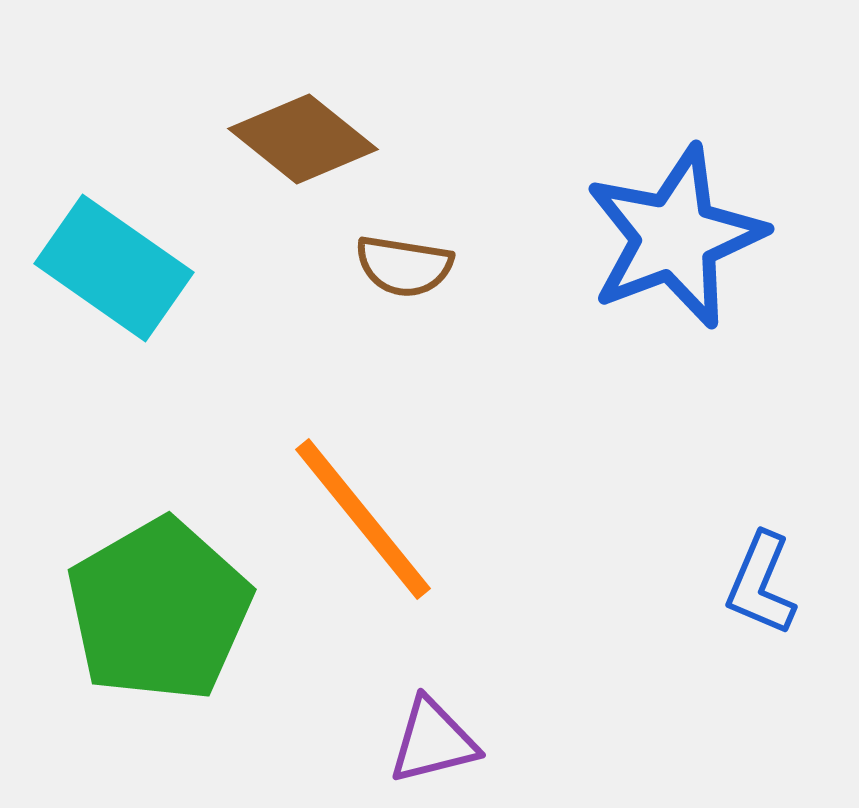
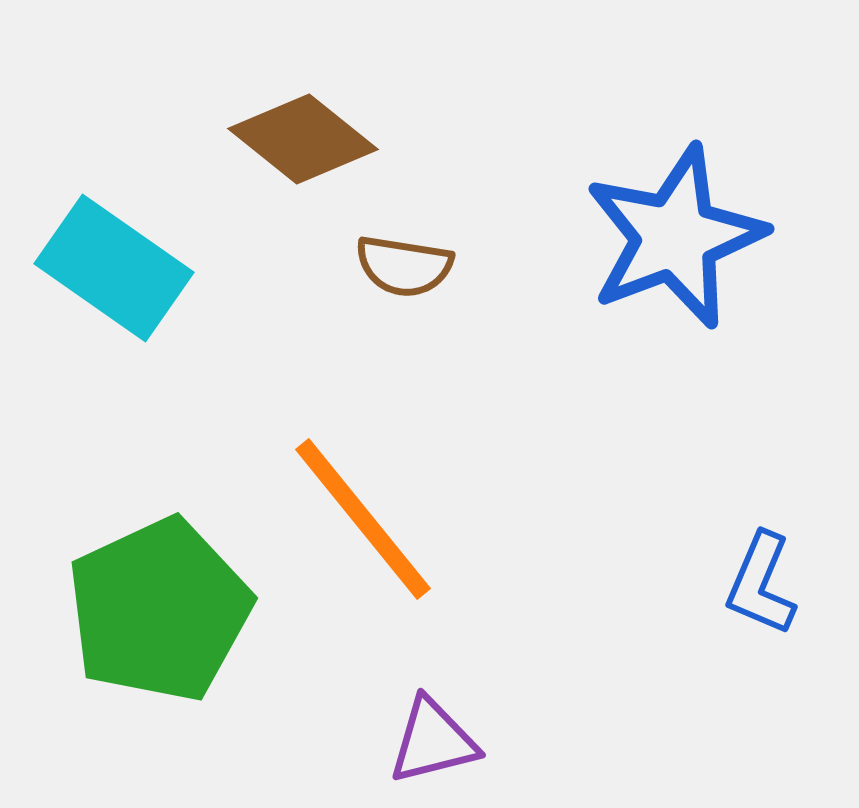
green pentagon: rotated 5 degrees clockwise
